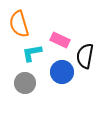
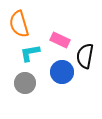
cyan L-shape: moved 2 px left
